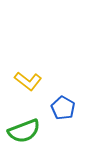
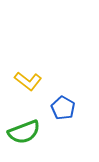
green semicircle: moved 1 px down
